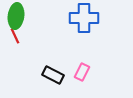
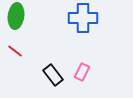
blue cross: moved 1 px left
red line: moved 15 px down; rotated 28 degrees counterclockwise
black rectangle: rotated 25 degrees clockwise
